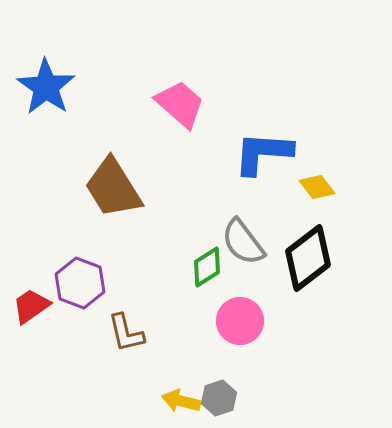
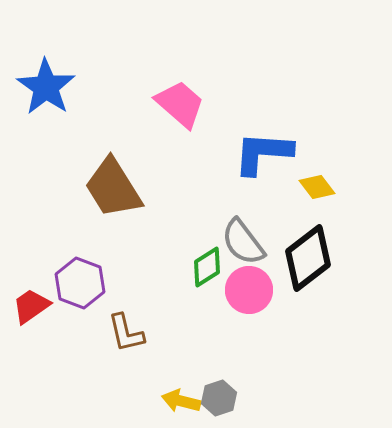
pink circle: moved 9 px right, 31 px up
